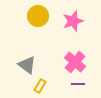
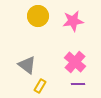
pink star: rotated 10 degrees clockwise
